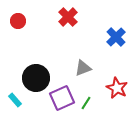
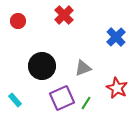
red cross: moved 4 px left, 2 px up
black circle: moved 6 px right, 12 px up
